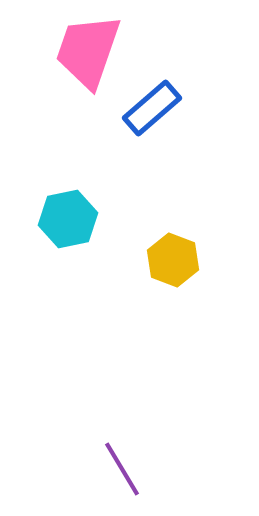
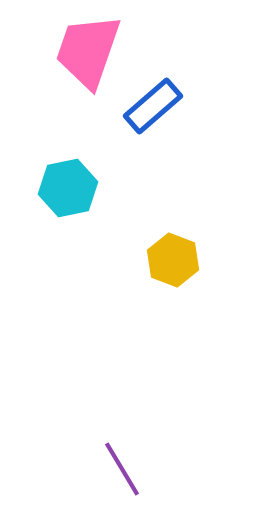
blue rectangle: moved 1 px right, 2 px up
cyan hexagon: moved 31 px up
